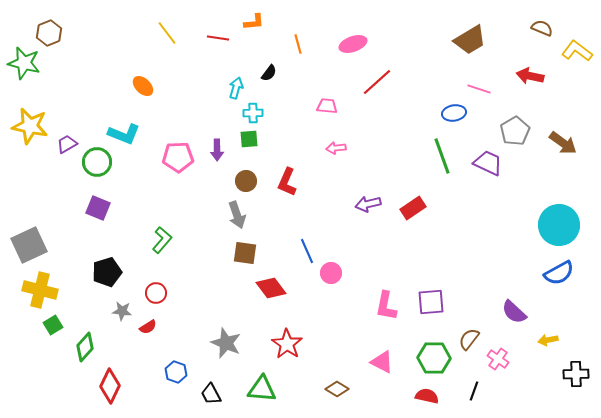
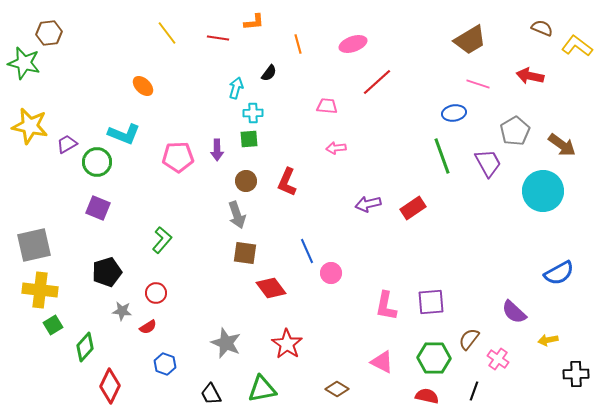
brown hexagon at (49, 33): rotated 15 degrees clockwise
yellow L-shape at (577, 51): moved 5 px up
pink line at (479, 89): moved 1 px left, 5 px up
brown arrow at (563, 143): moved 1 px left, 2 px down
purple trapezoid at (488, 163): rotated 36 degrees clockwise
cyan circle at (559, 225): moved 16 px left, 34 px up
gray square at (29, 245): moved 5 px right; rotated 12 degrees clockwise
yellow cross at (40, 290): rotated 8 degrees counterclockwise
blue hexagon at (176, 372): moved 11 px left, 8 px up
green triangle at (262, 389): rotated 16 degrees counterclockwise
